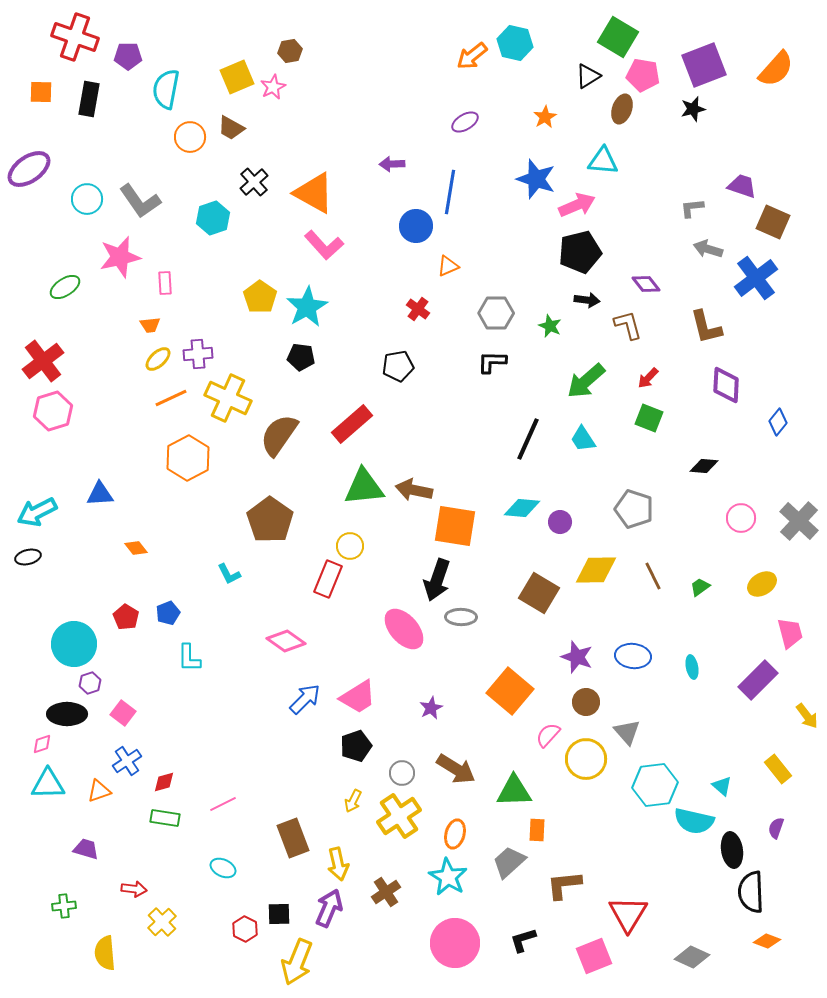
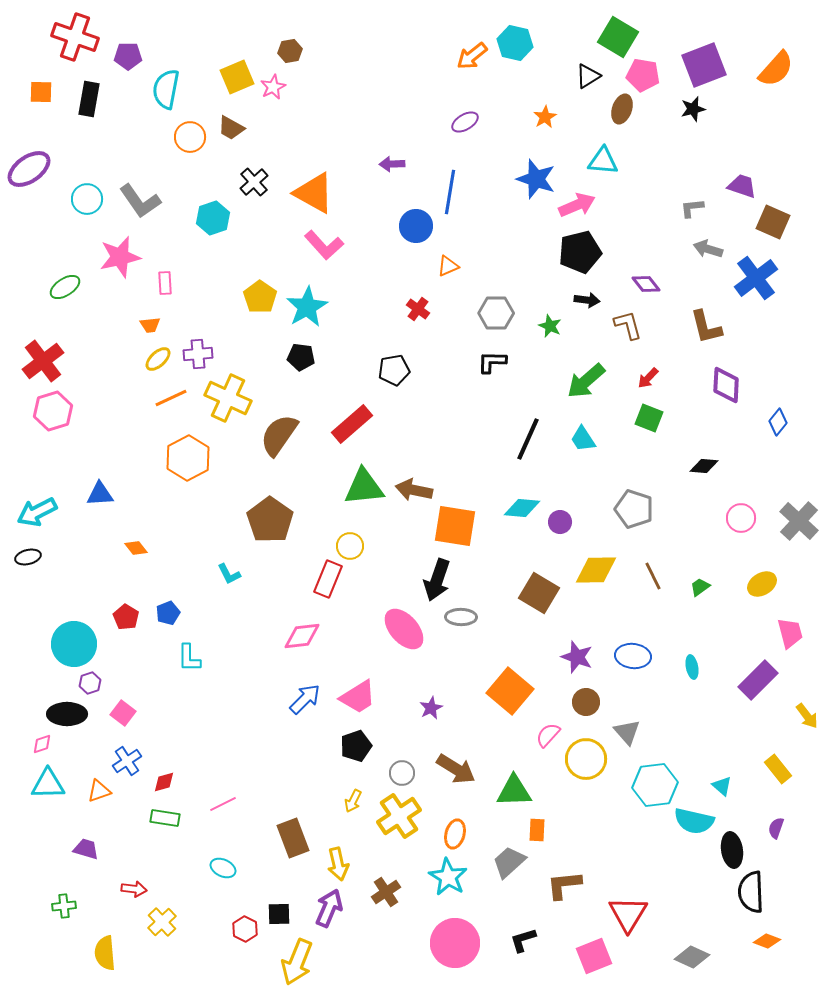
black pentagon at (398, 366): moved 4 px left, 4 px down
pink diamond at (286, 641): moved 16 px right, 5 px up; rotated 42 degrees counterclockwise
